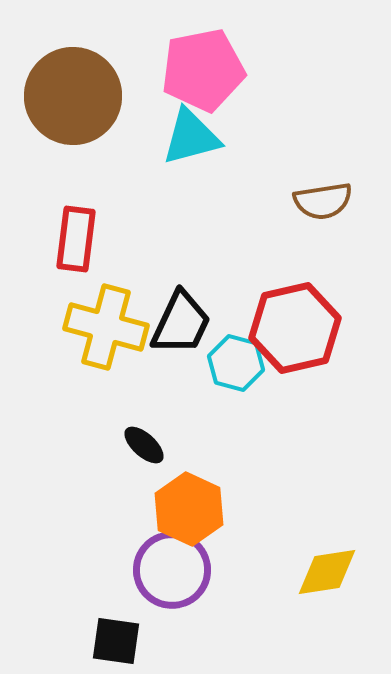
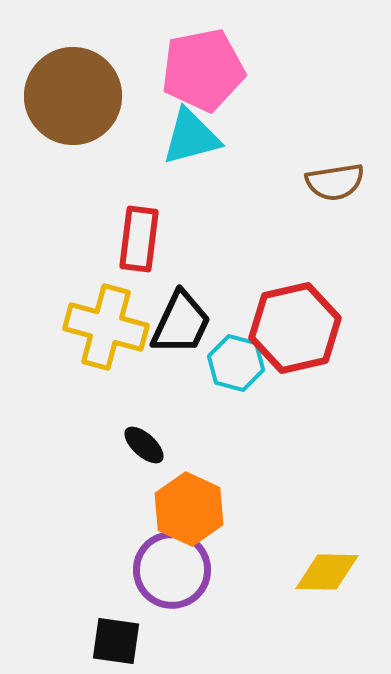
brown semicircle: moved 12 px right, 19 px up
red rectangle: moved 63 px right
yellow diamond: rotated 10 degrees clockwise
